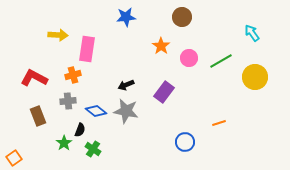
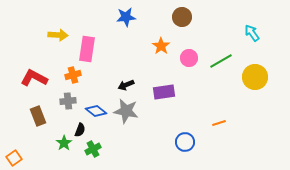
purple rectangle: rotated 45 degrees clockwise
green cross: rotated 28 degrees clockwise
